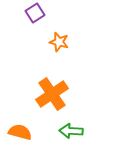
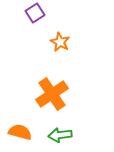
orange star: moved 1 px right; rotated 12 degrees clockwise
green arrow: moved 11 px left, 4 px down; rotated 10 degrees counterclockwise
